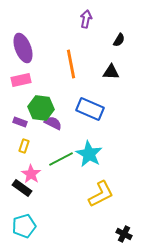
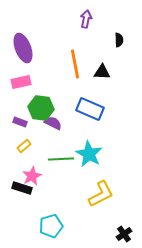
black semicircle: rotated 32 degrees counterclockwise
orange line: moved 4 px right
black triangle: moved 9 px left
pink rectangle: moved 2 px down
yellow rectangle: rotated 32 degrees clockwise
green line: rotated 25 degrees clockwise
pink star: moved 1 px right, 2 px down; rotated 12 degrees clockwise
black rectangle: rotated 18 degrees counterclockwise
cyan pentagon: moved 27 px right
black cross: rotated 28 degrees clockwise
